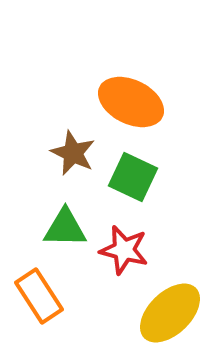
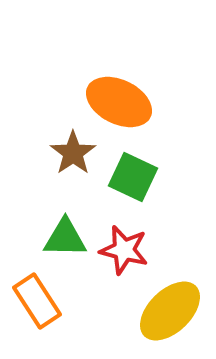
orange ellipse: moved 12 px left
brown star: rotated 12 degrees clockwise
green triangle: moved 10 px down
orange rectangle: moved 2 px left, 5 px down
yellow ellipse: moved 2 px up
